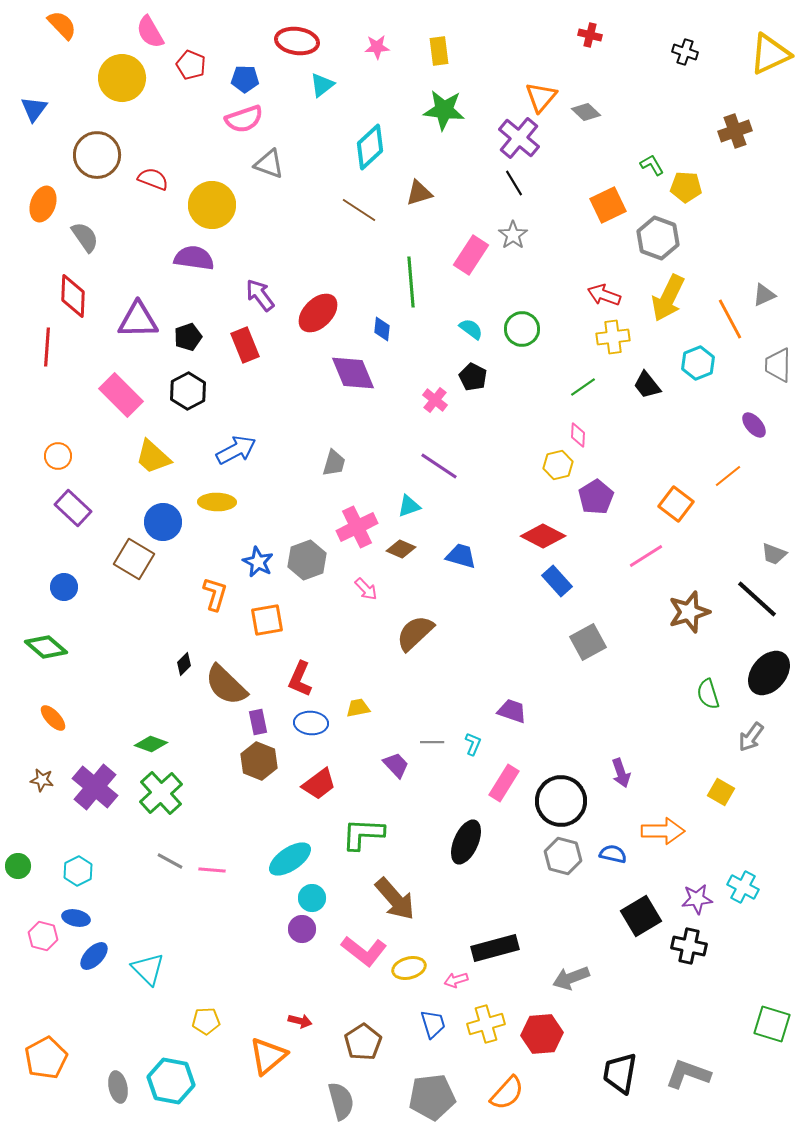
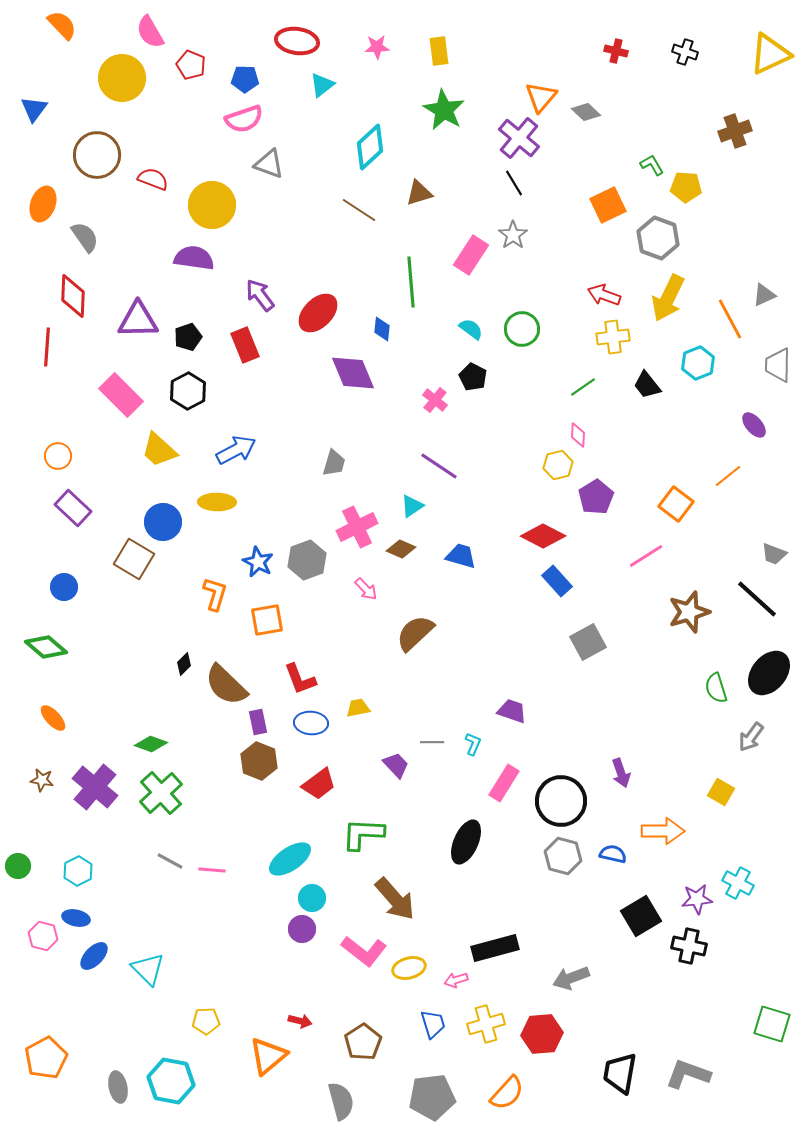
red cross at (590, 35): moved 26 px right, 16 px down
green star at (444, 110): rotated 24 degrees clockwise
yellow trapezoid at (153, 457): moved 6 px right, 7 px up
cyan triangle at (409, 506): moved 3 px right; rotated 15 degrees counterclockwise
red L-shape at (300, 679): rotated 45 degrees counterclockwise
green semicircle at (708, 694): moved 8 px right, 6 px up
cyan cross at (743, 887): moved 5 px left, 4 px up
